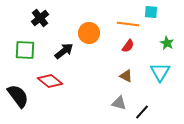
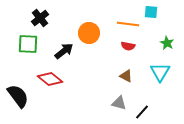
red semicircle: rotated 64 degrees clockwise
green square: moved 3 px right, 6 px up
red diamond: moved 2 px up
